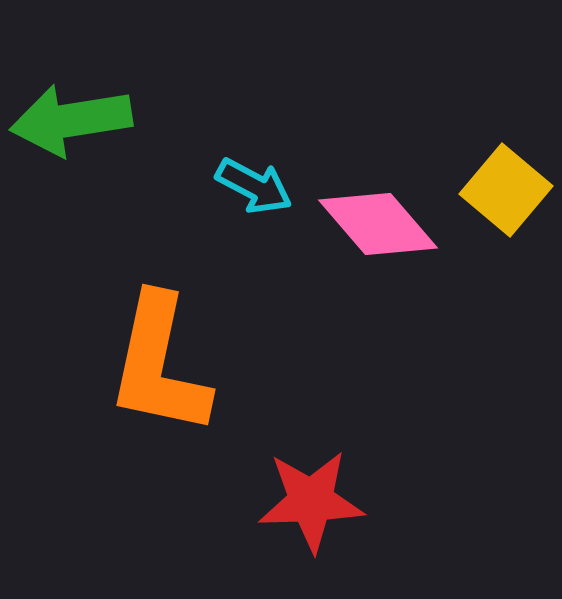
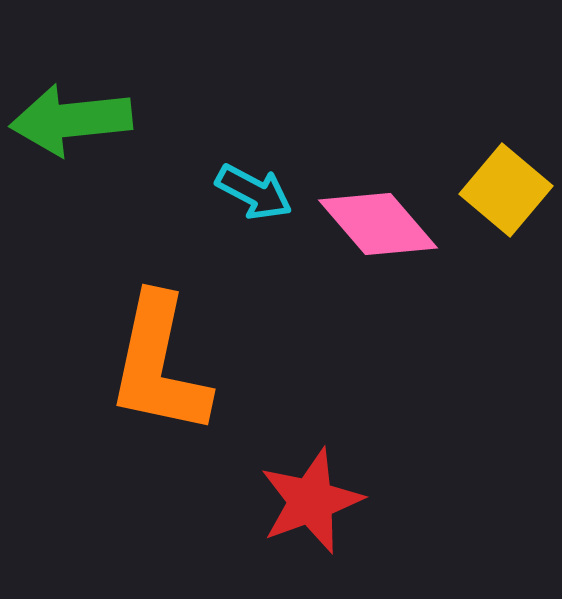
green arrow: rotated 3 degrees clockwise
cyan arrow: moved 6 px down
red star: rotated 18 degrees counterclockwise
